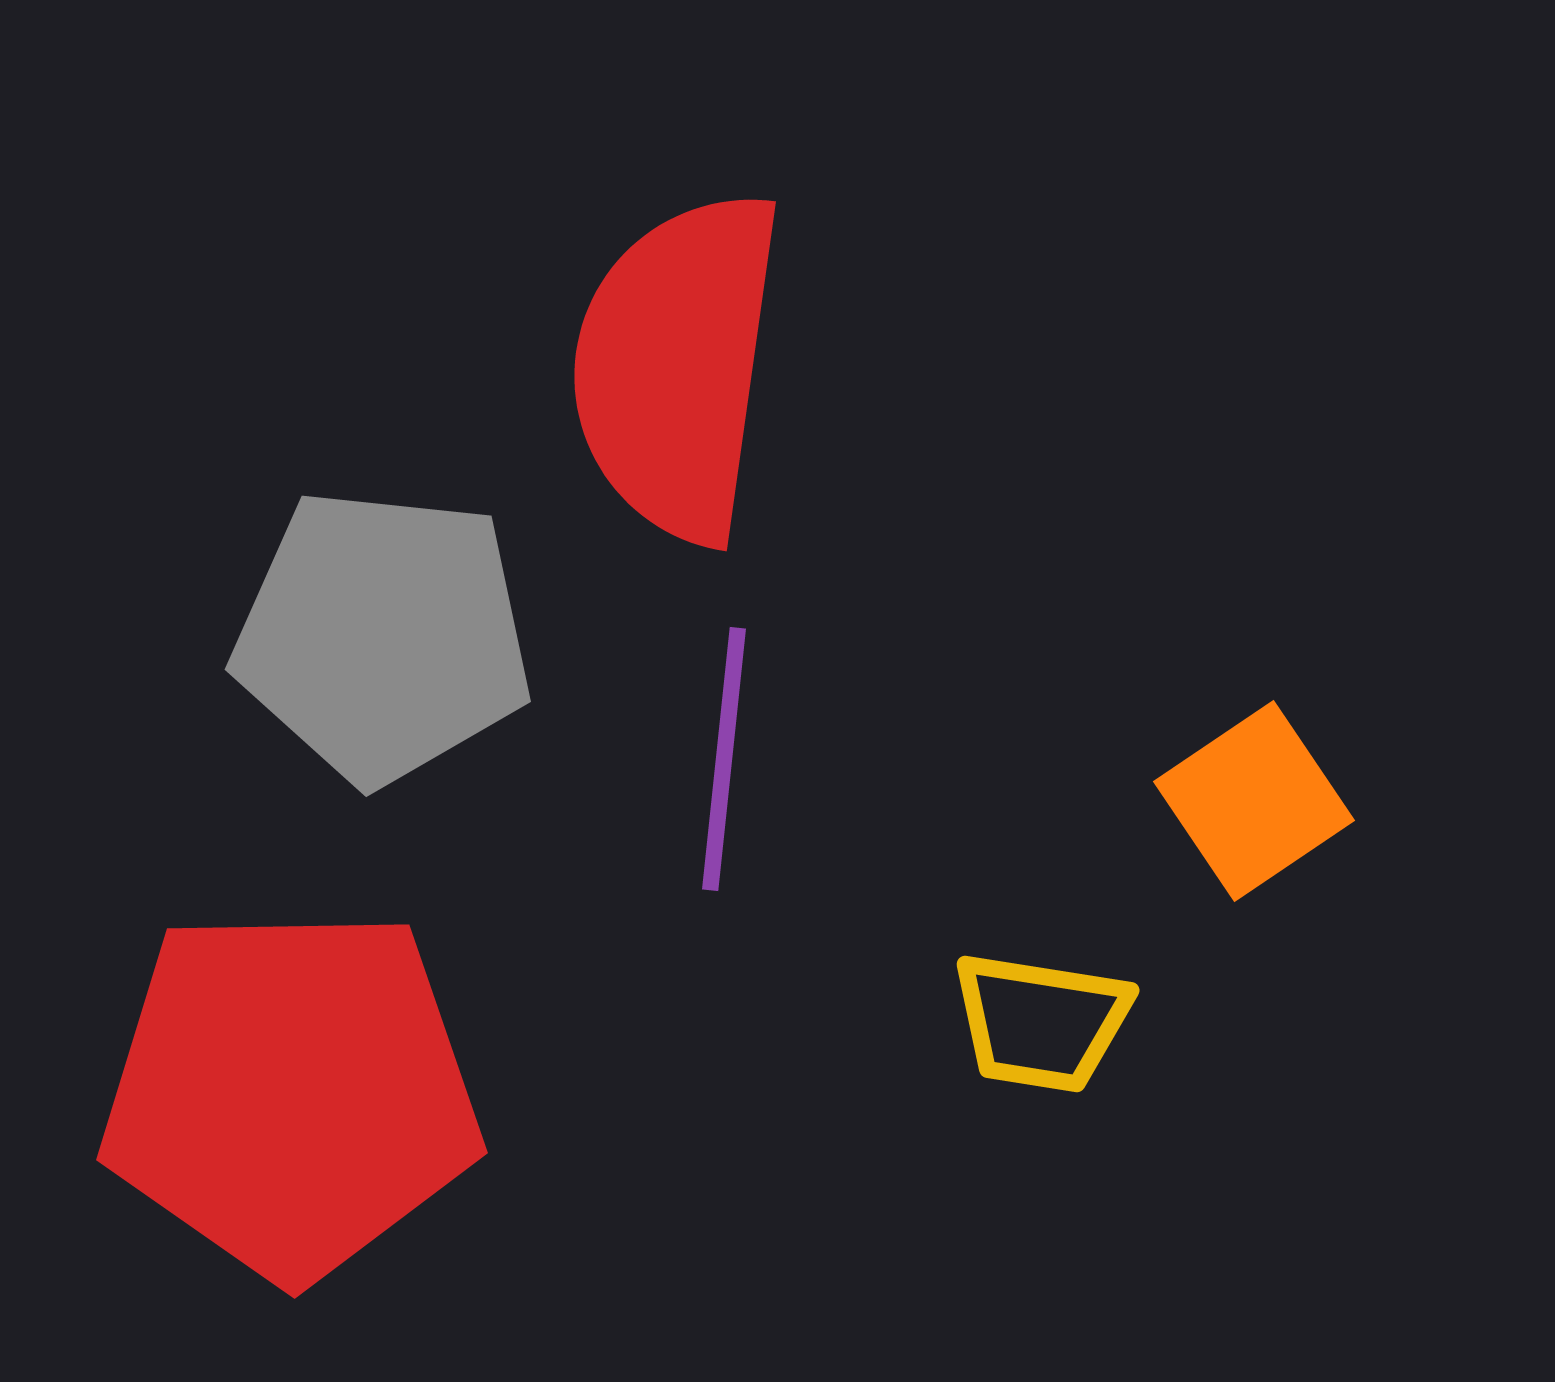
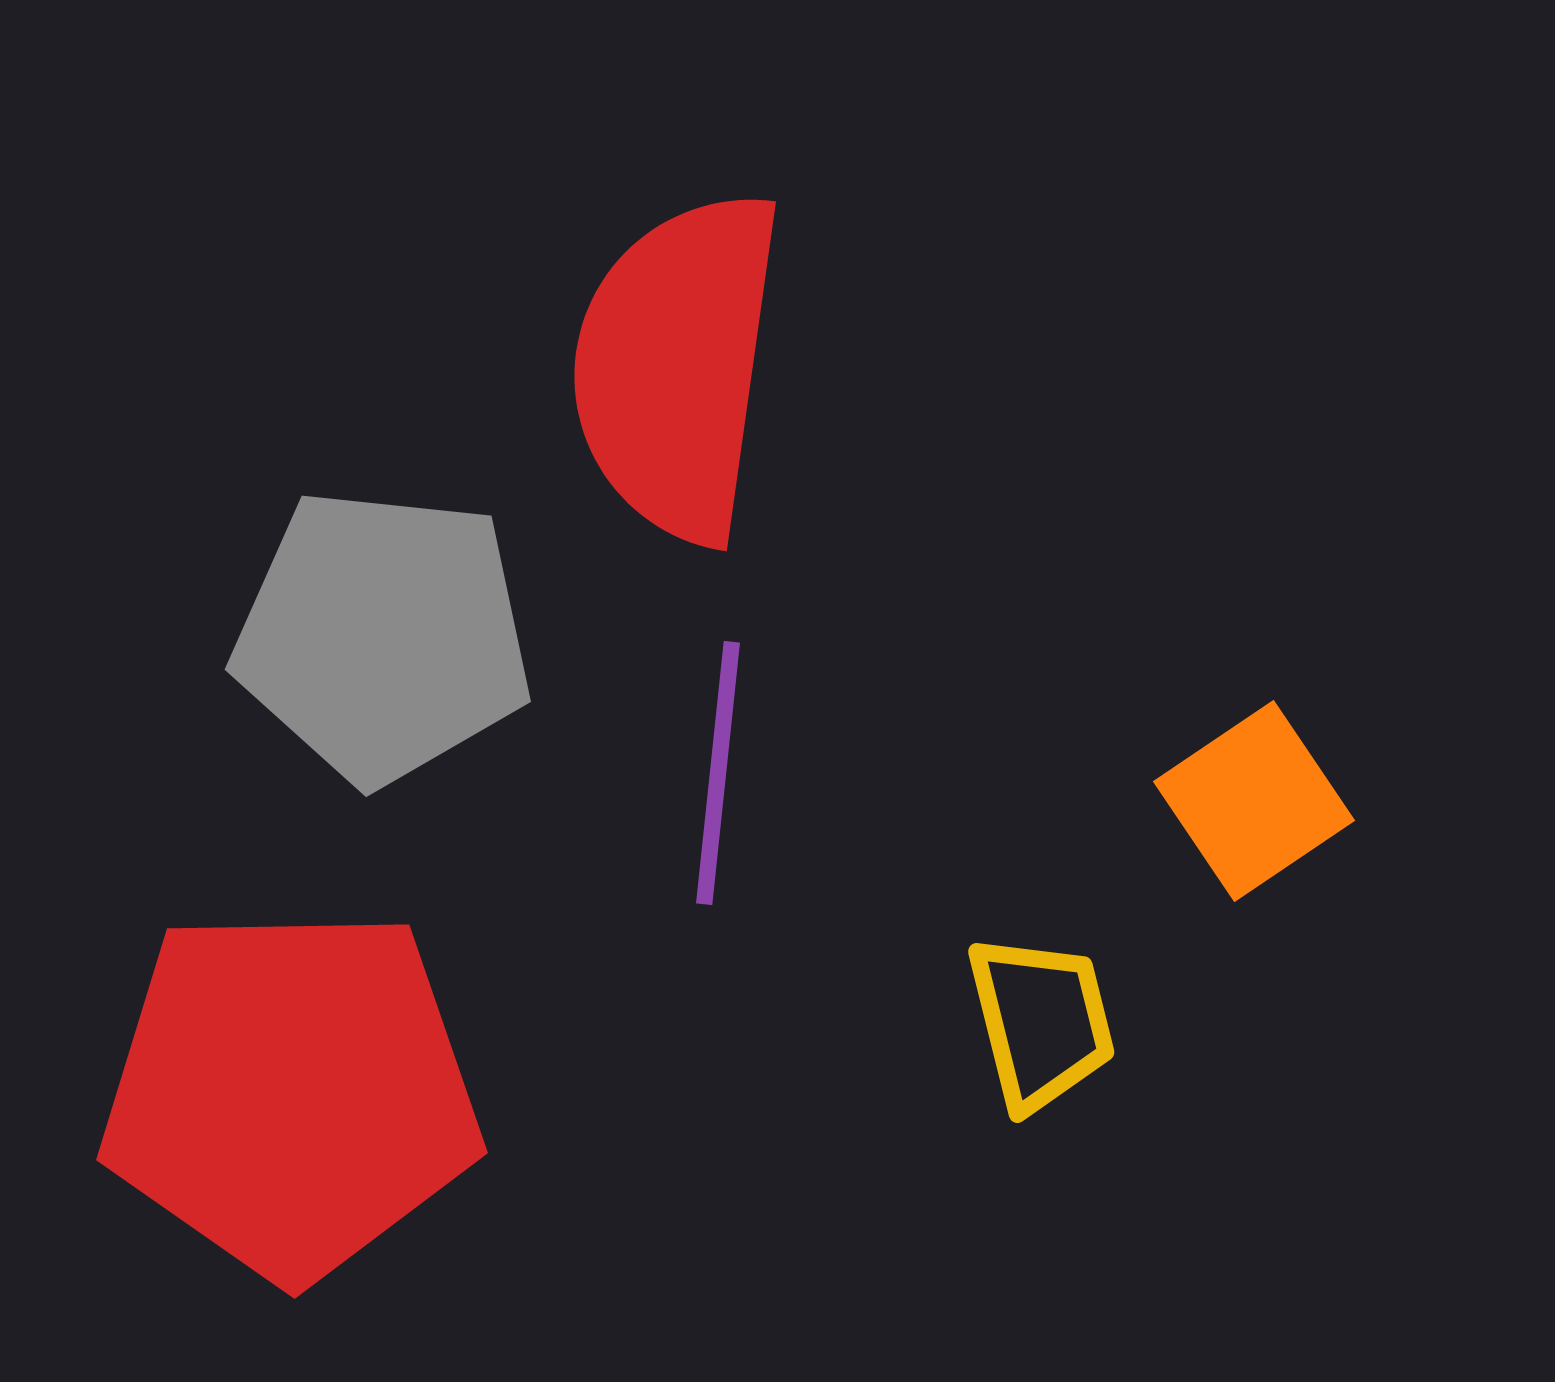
purple line: moved 6 px left, 14 px down
yellow trapezoid: rotated 113 degrees counterclockwise
